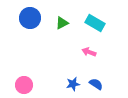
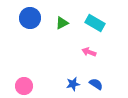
pink circle: moved 1 px down
